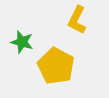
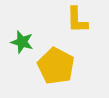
yellow L-shape: rotated 28 degrees counterclockwise
